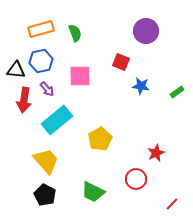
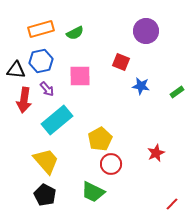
green semicircle: rotated 84 degrees clockwise
red circle: moved 25 px left, 15 px up
